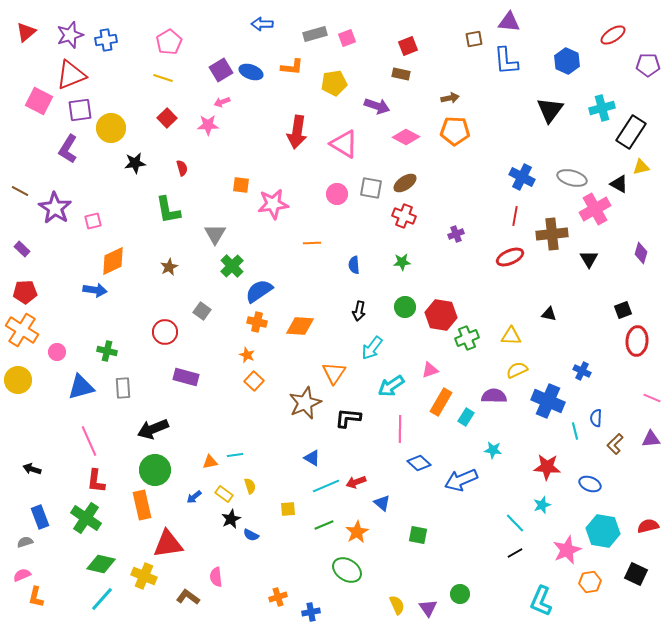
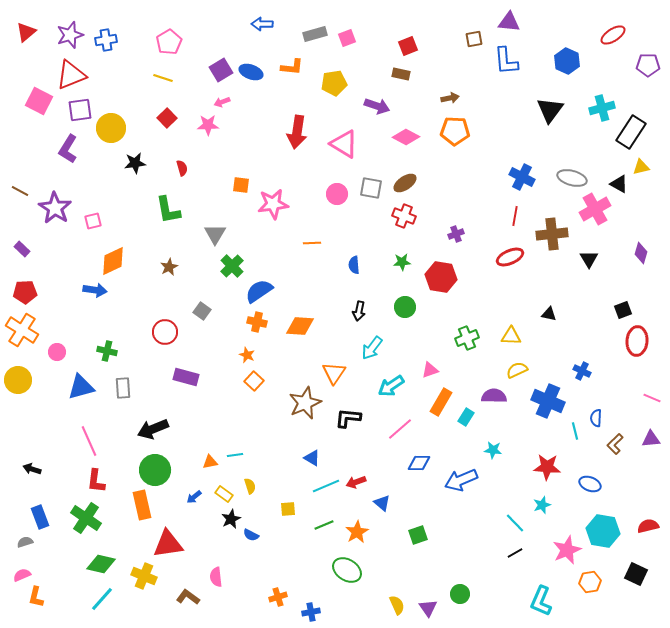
red hexagon at (441, 315): moved 38 px up
pink line at (400, 429): rotated 48 degrees clockwise
blue diamond at (419, 463): rotated 40 degrees counterclockwise
green square at (418, 535): rotated 30 degrees counterclockwise
